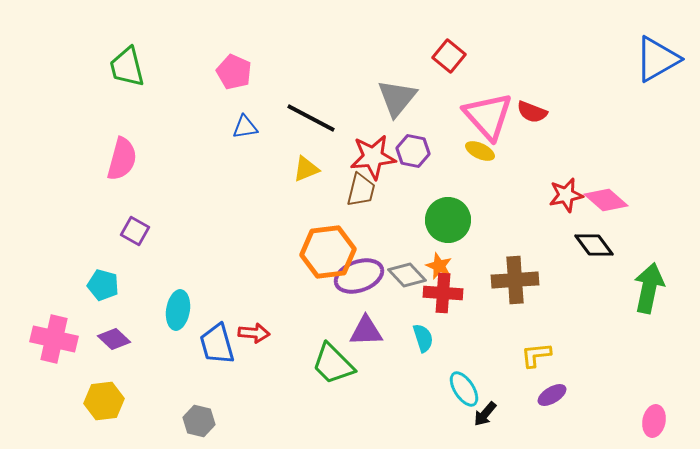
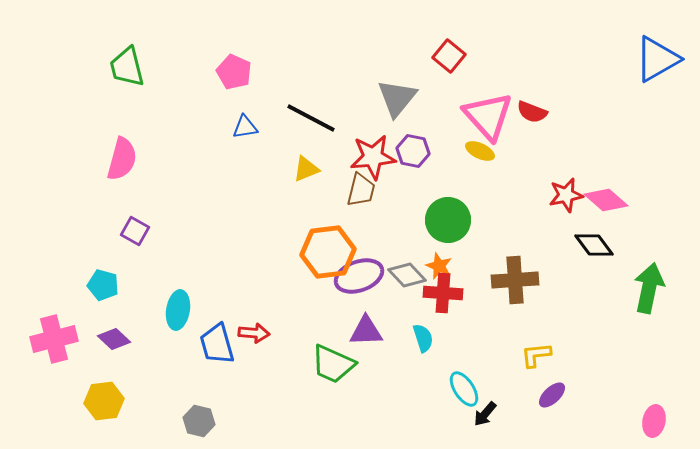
pink cross at (54, 339): rotated 27 degrees counterclockwise
green trapezoid at (333, 364): rotated 21 degrees counterclockwise
purple ellipse at (552, 395): rotated 12 degrees counterclockwise
